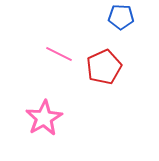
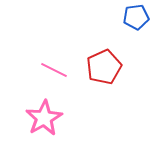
blue pentagon: moved 15 px right; rotated 10 degrees counterclockwise
pink line: moved 5 px left, 16 px down
